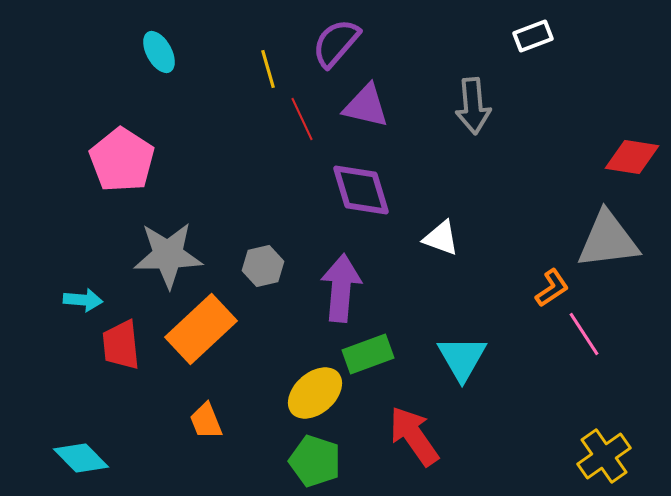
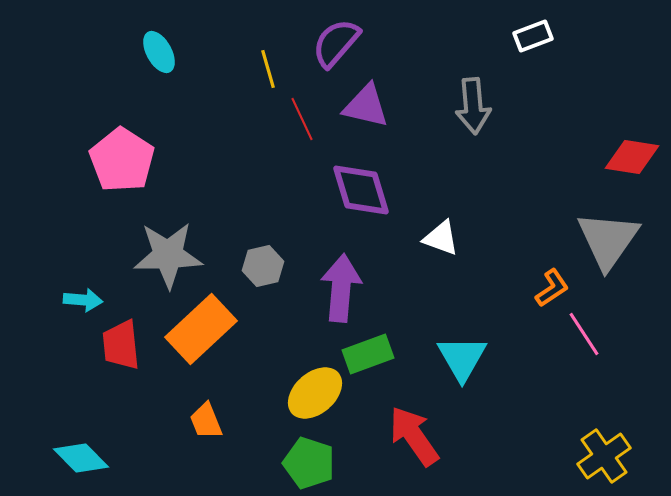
gray triangle: rotated 48 degrees counterclockwise
green pentagon: moved 6 px left, 2 px down
